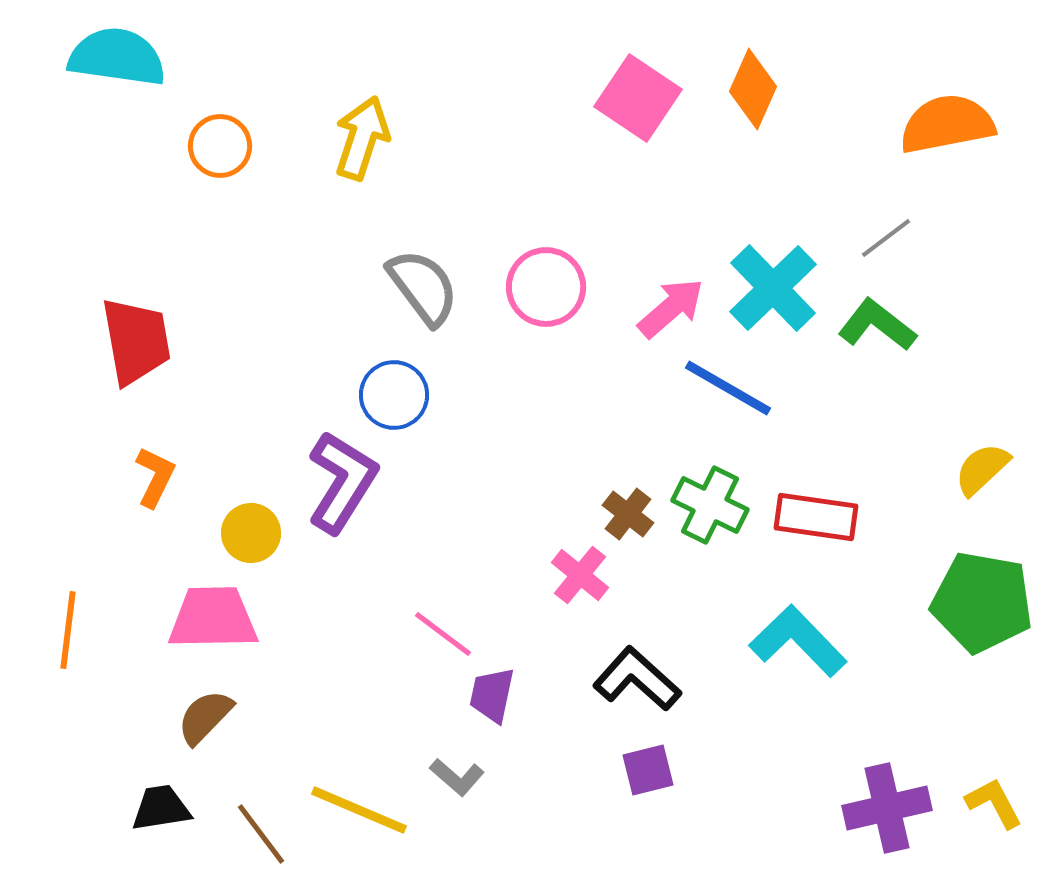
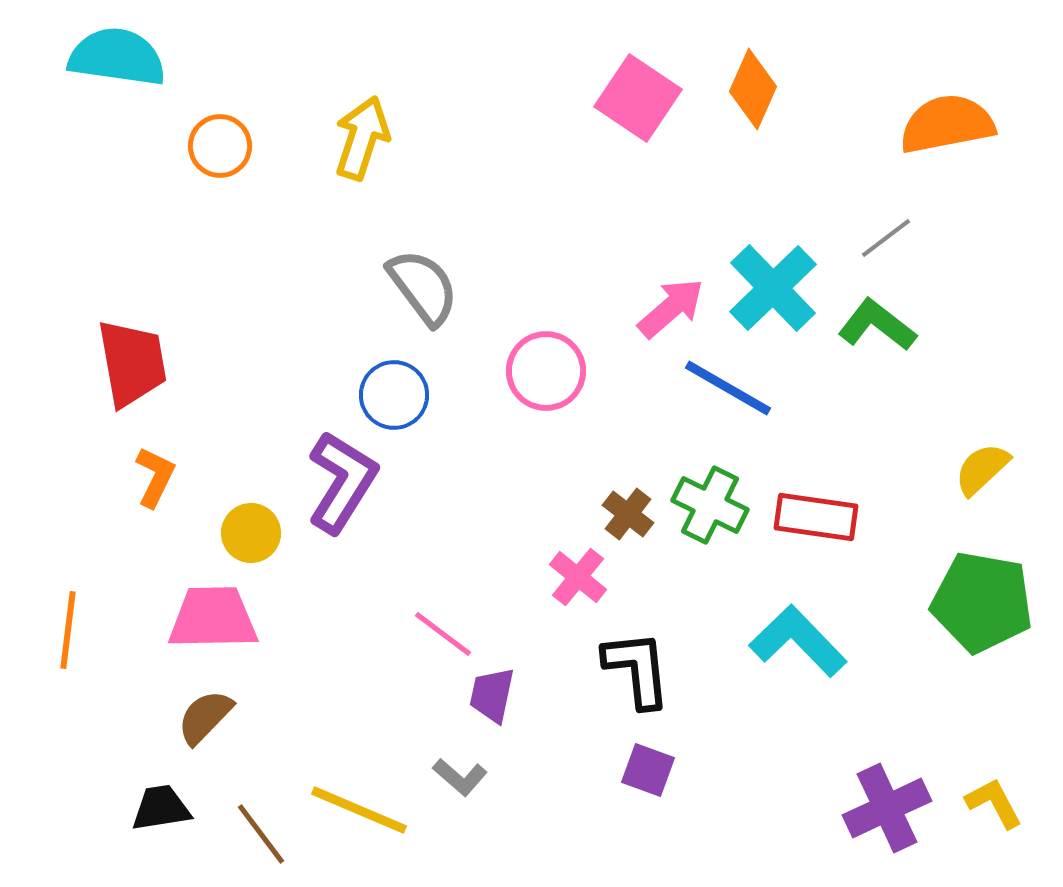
pink circle: moved 84 px down
red trapezoid: moved 4 px left, 22 px down
pink cross: moved 2 px left, 2 px down
black L-shape: moved 10 px up; rotated 42 degrees clockwise
purple square: rotated 34 degrees clockwise
gray L-shape: moved 3 px right
purple cross: rotated 12 degrees counterclockwise
